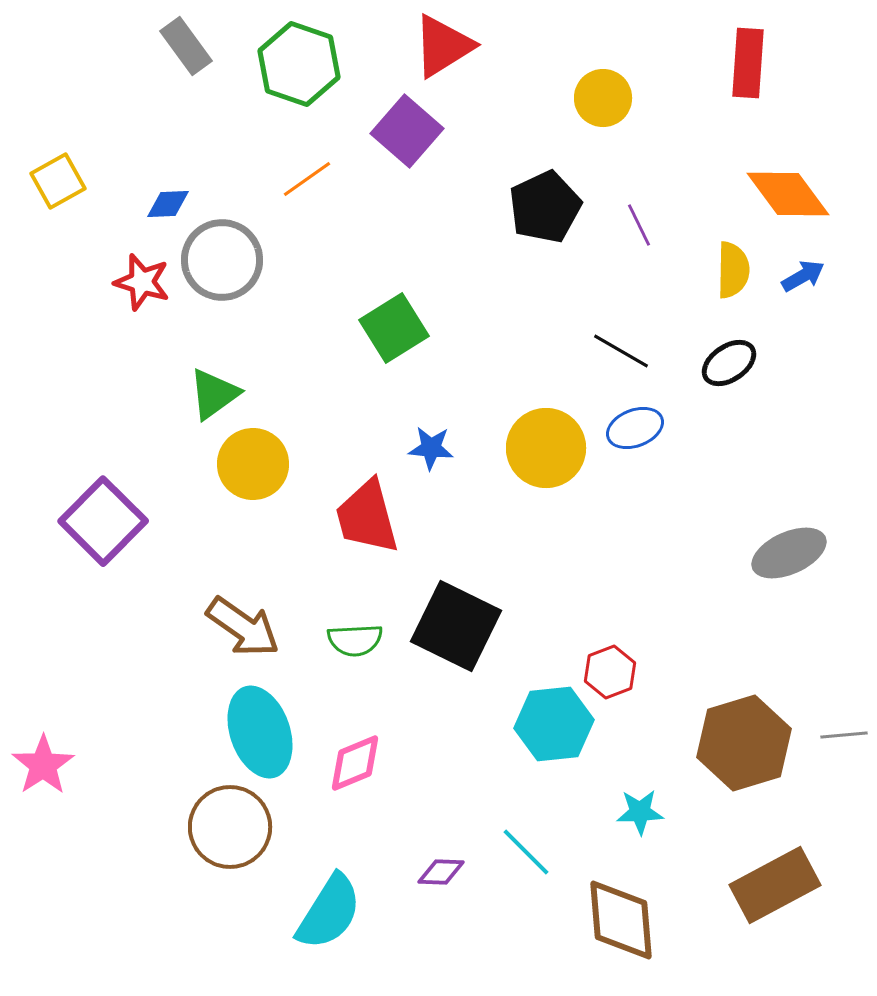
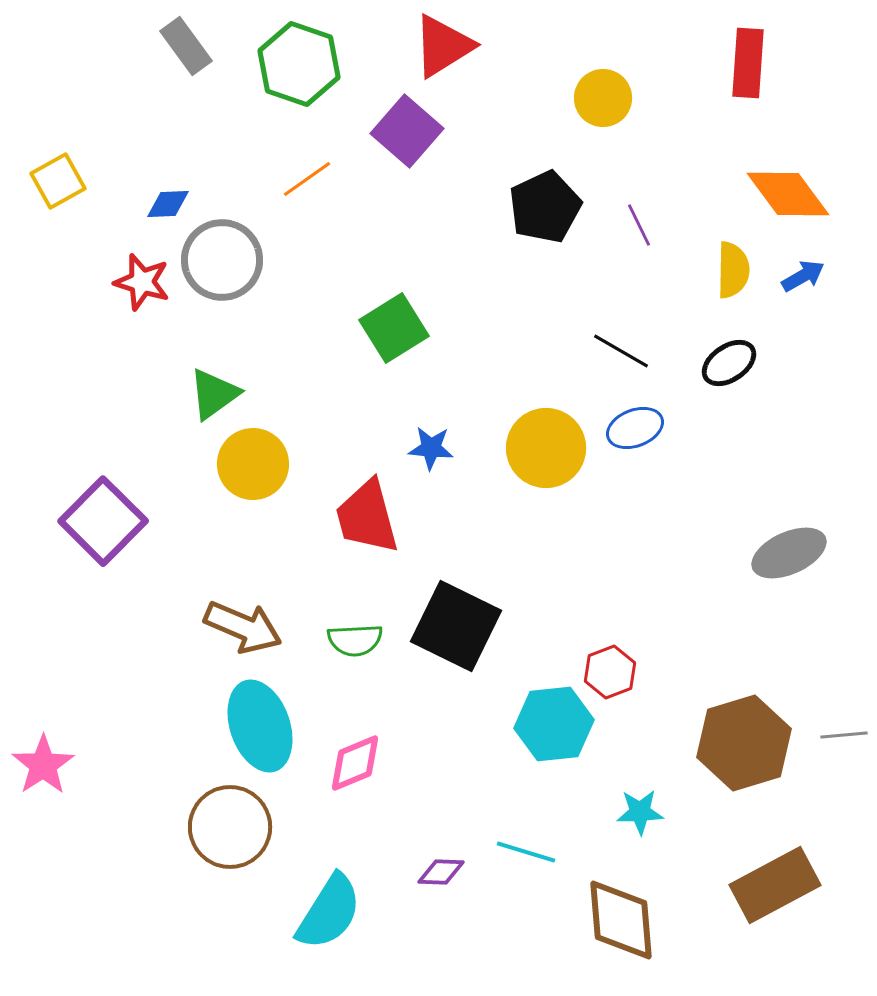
brown arrow at (243, 627): rotated 12 degrees counterclockwise
cyan ellipse at (260, 732): moved 6 px up
cyan line at (526, 852): rotated 28 degrees counterclockwise
